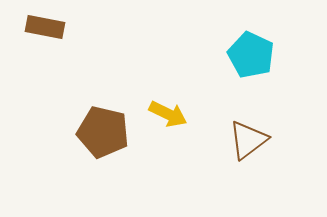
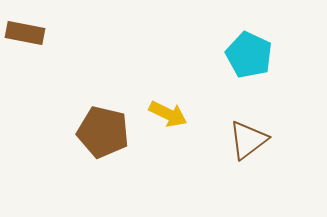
brown rectangle: moved 20 px left, 6 px down
cyan pentagon: moved 2 px left
